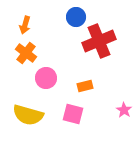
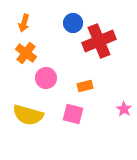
blue circle: moved 3 px left, 6 px down
orange arrow: moved 1 px left, 2 px up
pink star: moved 1 px up
